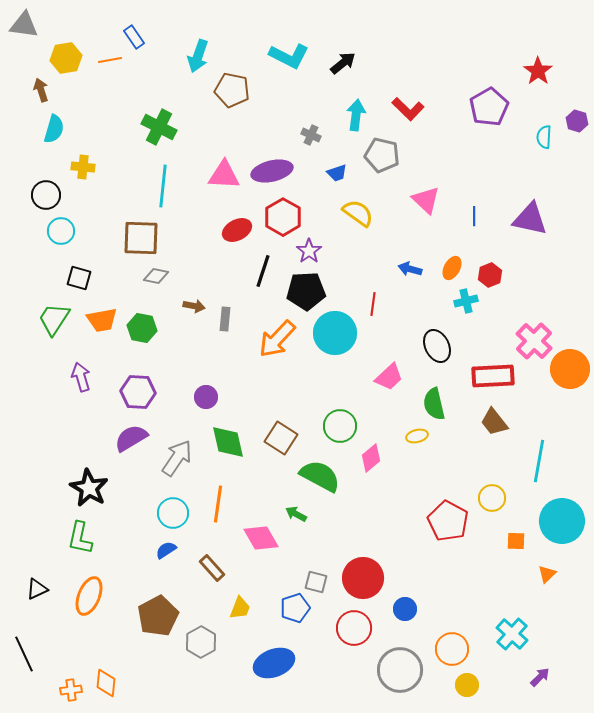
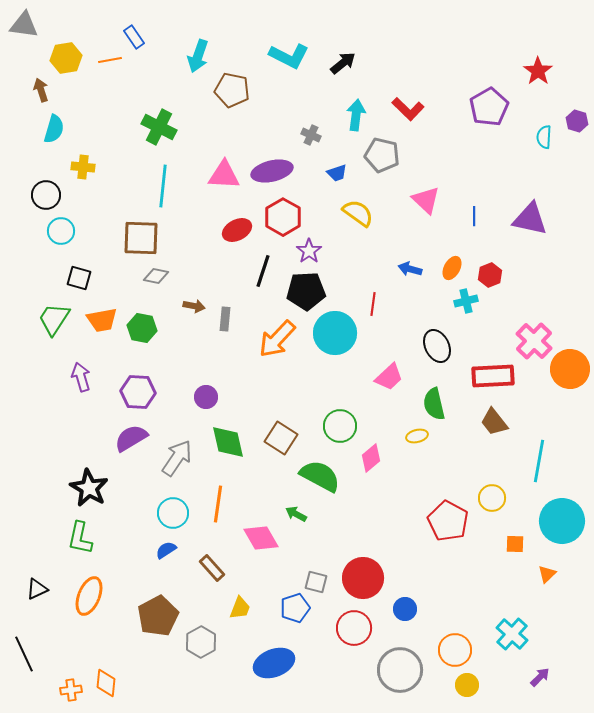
orange square at (516, 541): moved 1 px left, 3 px down
orange circle at (452, 649): moved 3 px right, 1 px down
